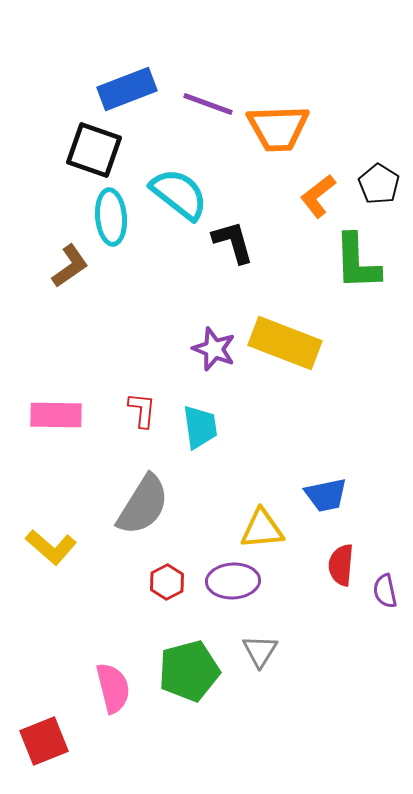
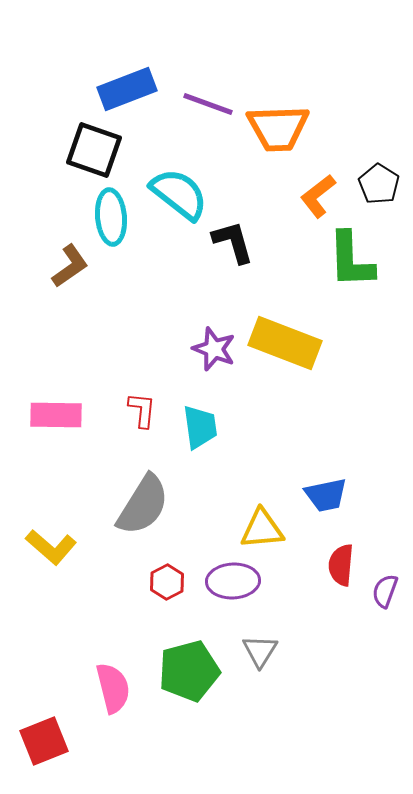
green L-shape: moved 6 px left, 2 px up
purple semicircle: rotated 32 degrees clockwise
